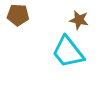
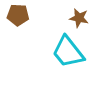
brown star: moved 2 px up
